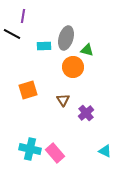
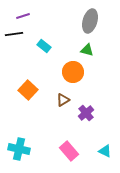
purple line: rotated 64 degrees clockwise
black line: moved 2 px right; rotated 36 degrees counterclockwise
gray ellipse: moved 24 px right, 17 px up
cyan rectangle: rotated 40 degrees clockwise
orange circle: moved 5 px down
orange square: rotated 30 degrees counterclockwise
brown triangle: rotated 32 degrees clockwise
cyan cross: moved 11 px left
pink rectangle: moved 14 px right, 2 px up
